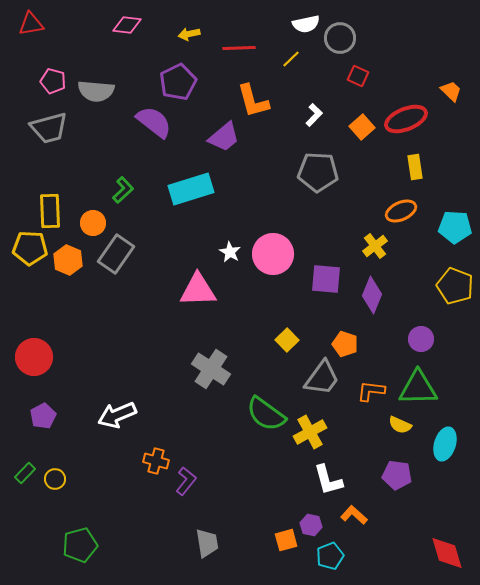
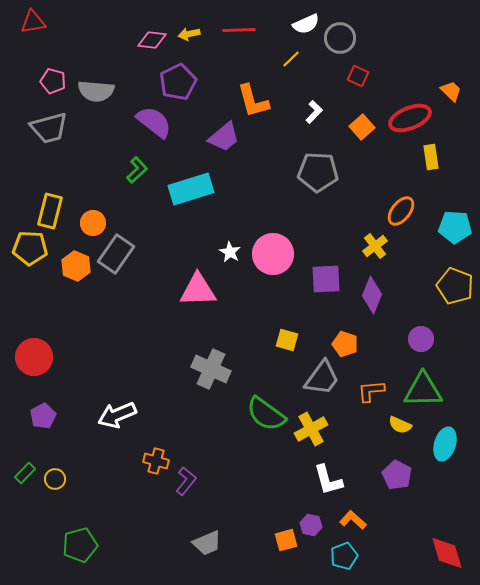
red triangle at (31, 24): moved 2 px right, 2 px up
white semicircle at (306, 24): rotated 12 degrees counterclockwise
pink diamond at (127, 25): moved 25 px right, 15 px down
red line at (239, 48): moved 18 px up
white L-shape at (314, 115): moved 3 px up
red ellipse at (406, 119): moved 4 px right, 1 px up
yellow rectangle at (415, 167): moved 16 px right, 10 px up
green L-shape at (123, 190): moved 14 px right, 20 px up
yellow rectangle at (50, 211): rotated 16 degrees clockwise
orange ellipse at (401, 211): rotated 28 degrees counterclockwise
orange hexagon at (68, 260): moved 8 px right, 6 px down
purple square at (326, 279): rotated 8 degrees counterclockwise
yellow square at (287, 340): rotated 30 degrees counterclockwise
gray cross at (211, 369): rotated 9 degrees counterclockwise
green triangle at (418, 388): moved 5 px right, 2 px down
orange L-shape at (371, 391): rotated 12 degrees counterclockwise
yellow cross at (310, 432): moved 1 px right, 3 px up
purple pentagon at (397, 475): rotated 20 degrees clockwise
orange L-shape at (354, 515): moved 1 px left, 5 px down
gray trapezoid at (207, 543): rotated 76 degrees clockwise
cyan pentagon at (330, 556): moved 14 px right
